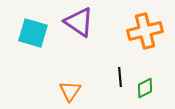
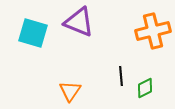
purple triangle: rotated 12 degrees counterclockwise
orange cross: moved 8 px right
black line: moved 1 px right, 1 px up
